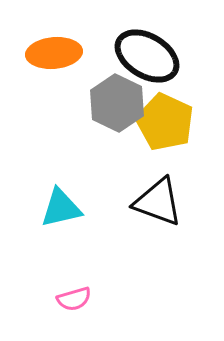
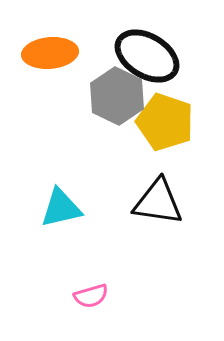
orange ellipse: moved 4 px left
gray hexagon: moved 7 px up
yellow pentagon: rotated 6 degrees counterclockwise
black triangle: rotated 12 degrees counterclockwise
pink semicircle: moved 17 px right, 3 px up
